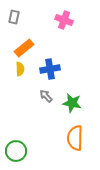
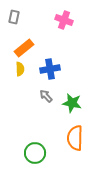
green circle: moved 19 px right, 2 px down
